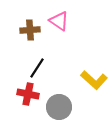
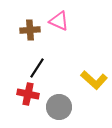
pink triangle: rotated 10 degrees counterclockwise
